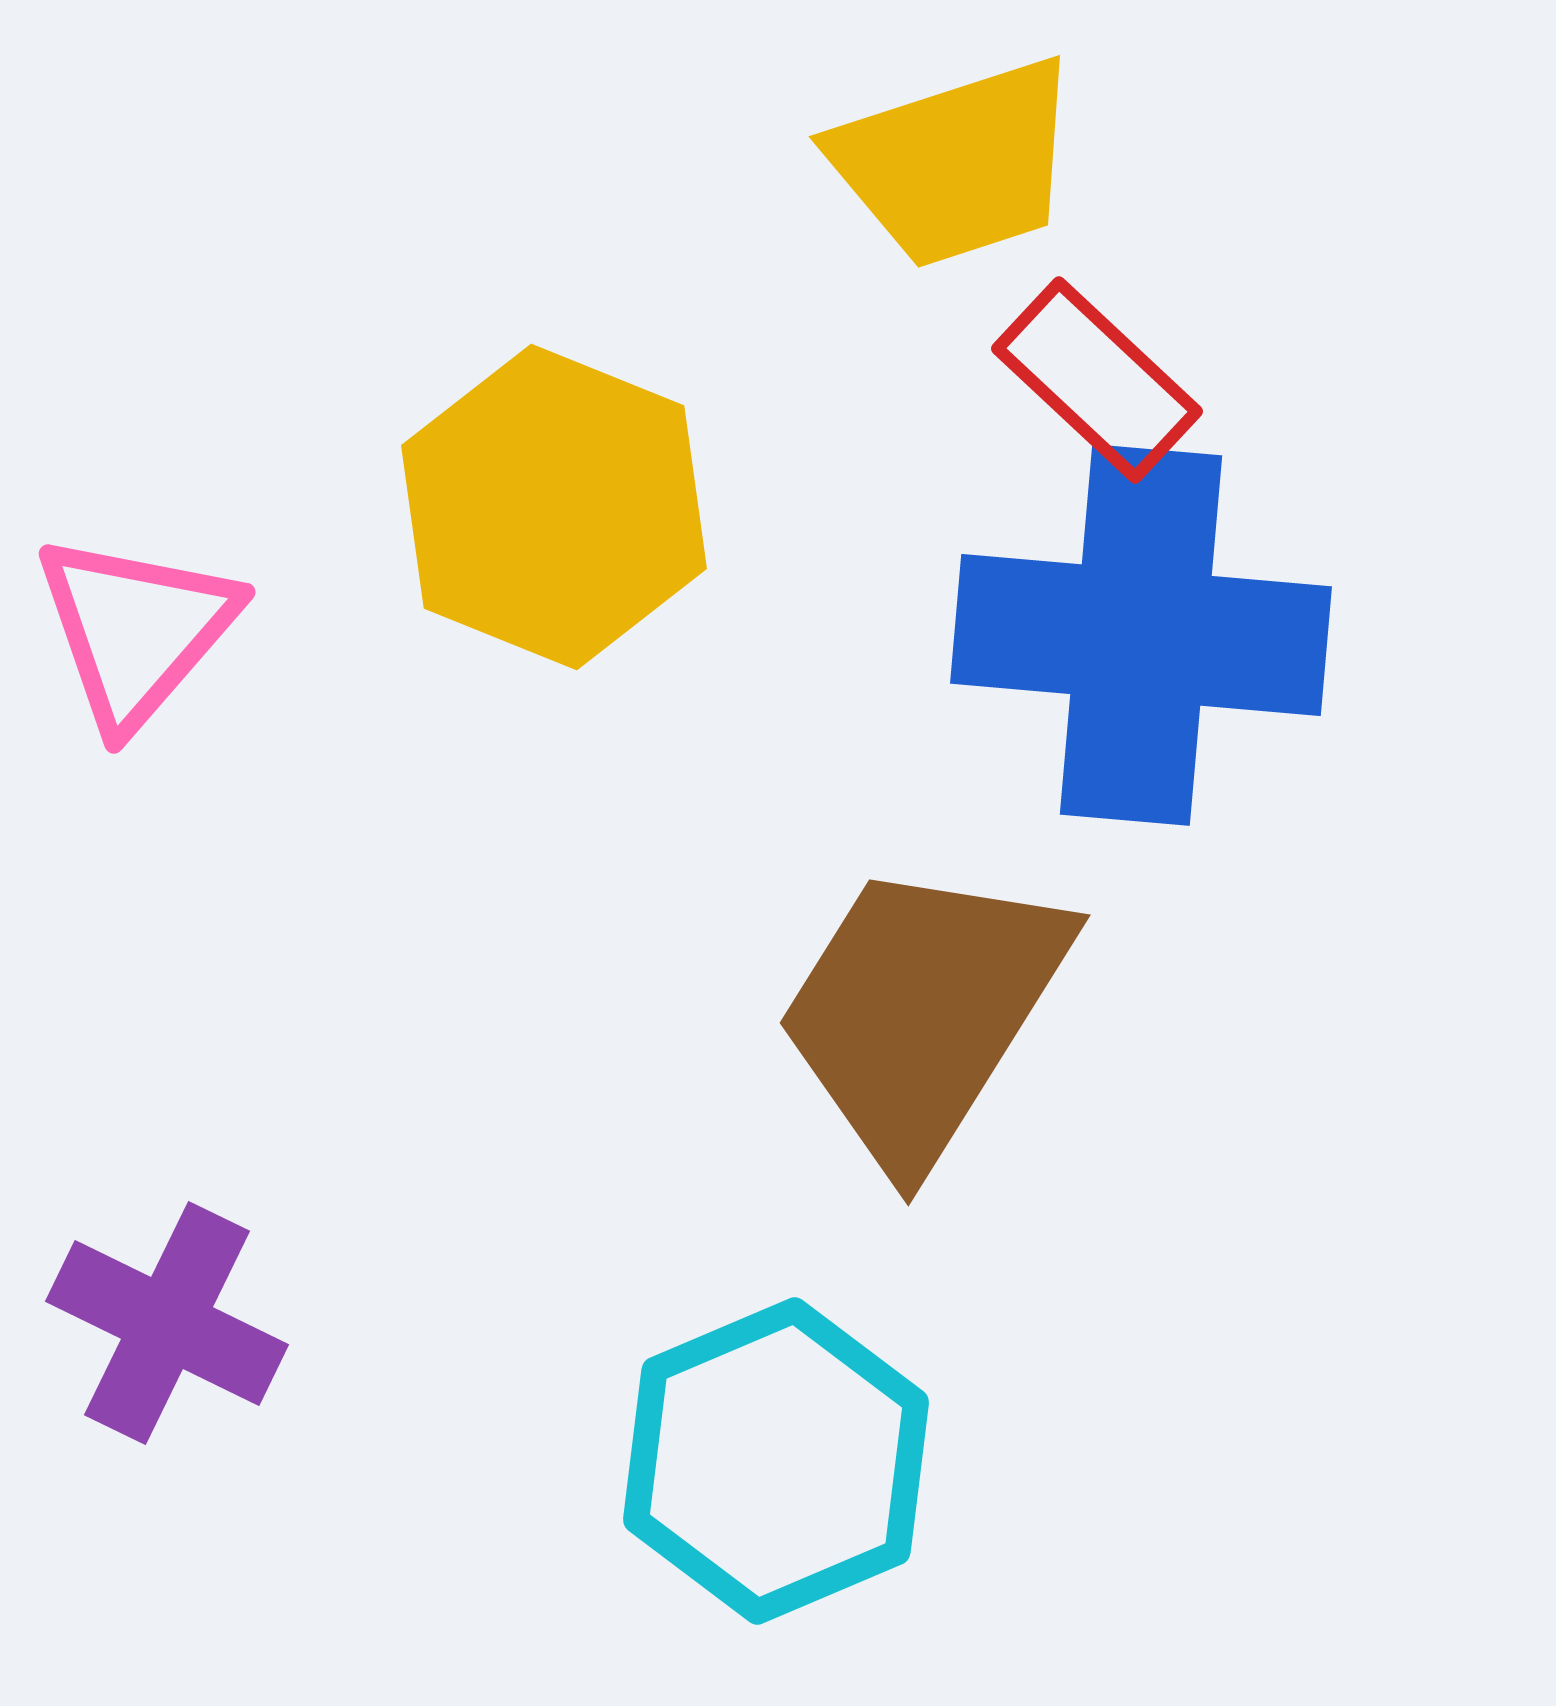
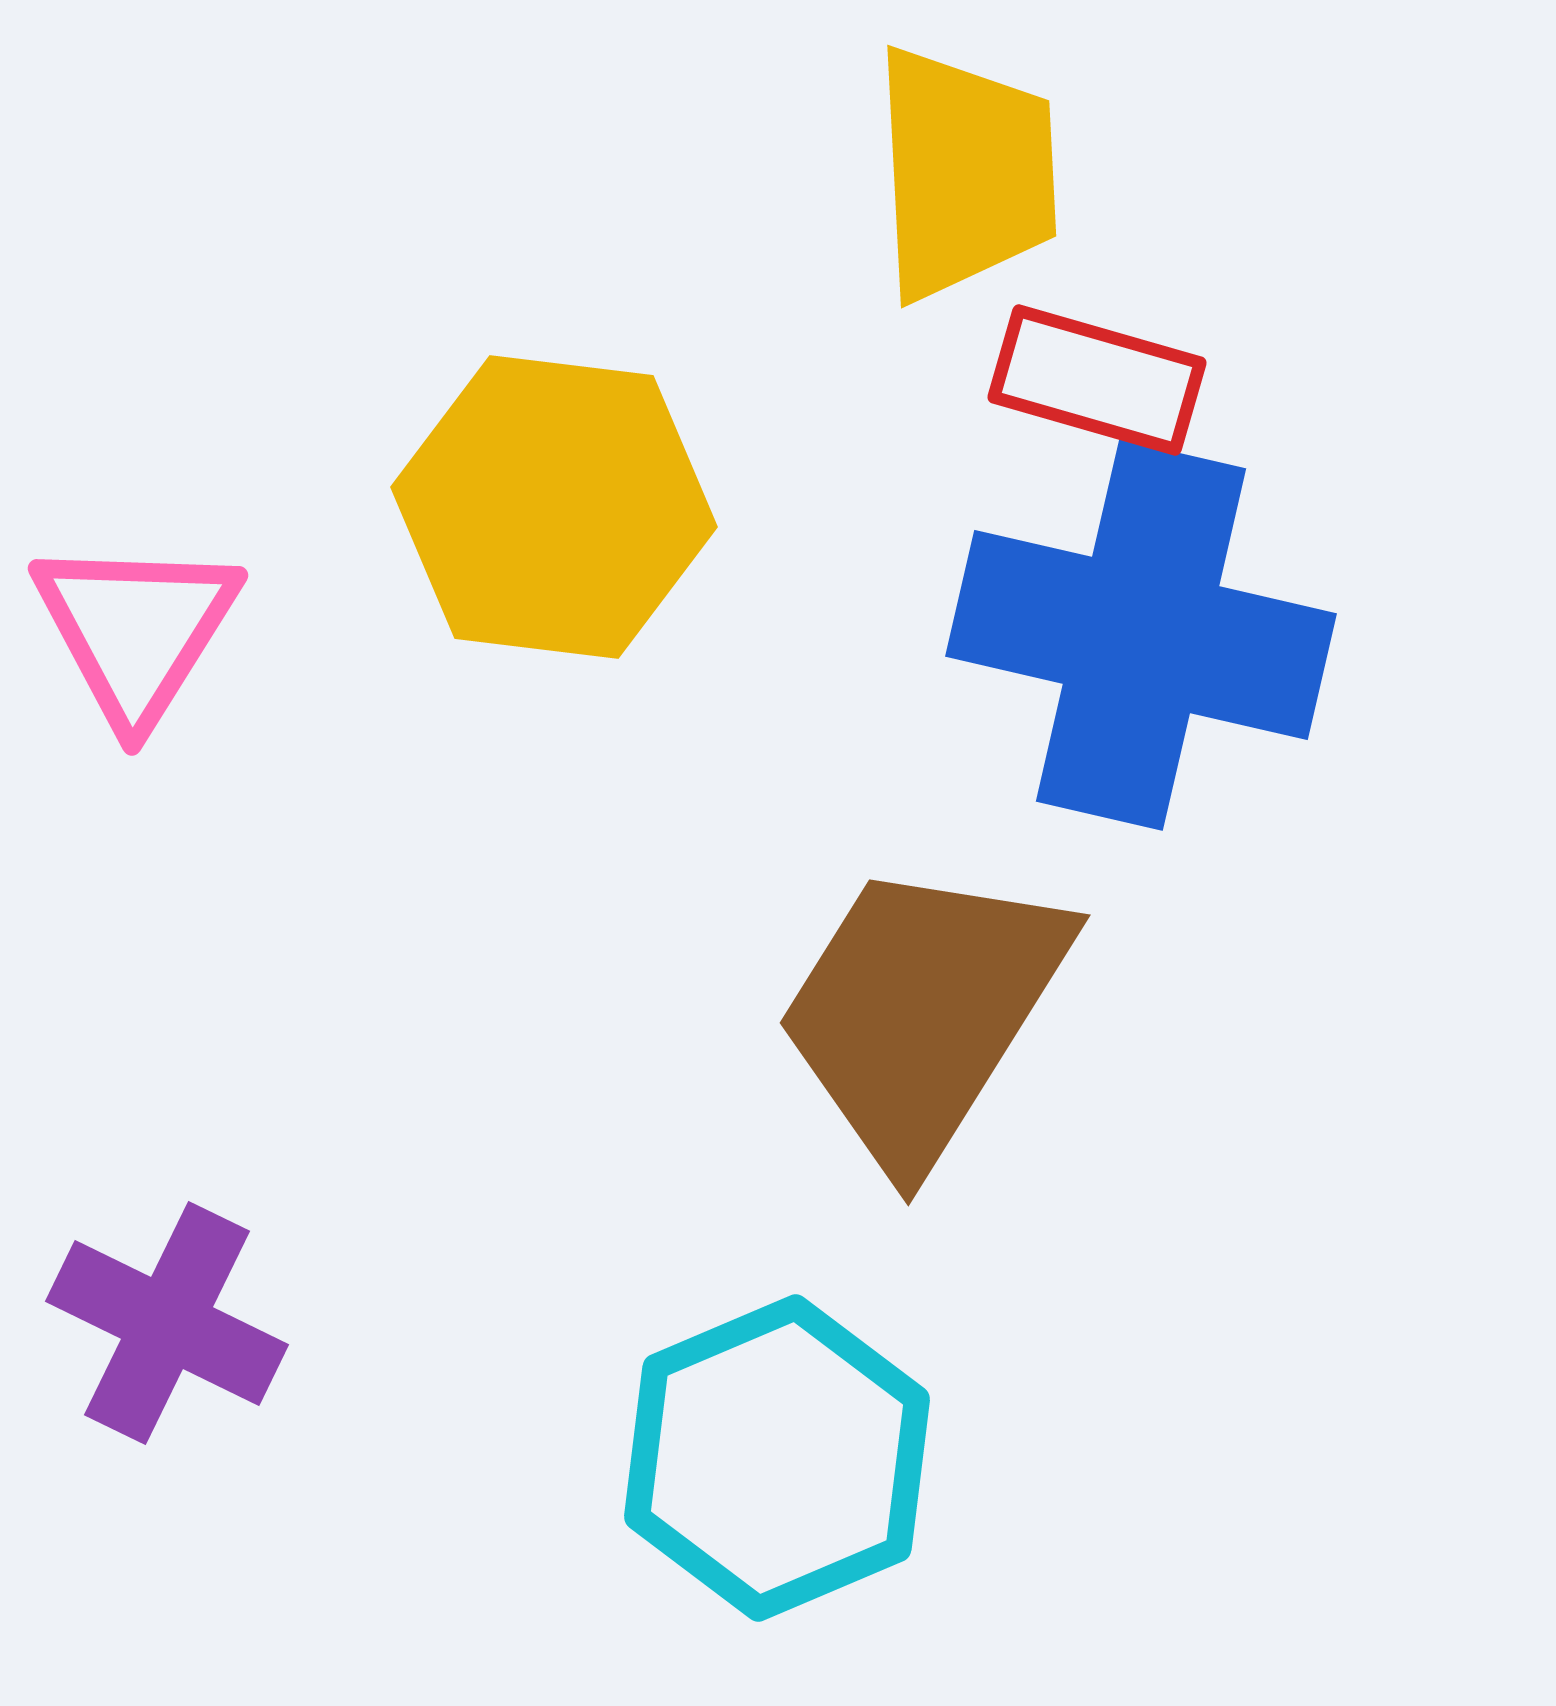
yellow trapezoid: moved 9 px right, 10 px down; rotated 75 degrees counterclockwise
red rectangle: rotated 27 degrees counterclockwise
yellow hexagon: rotated 15 degrees counterclockwise
pink triangle: rotated 9 degrees counterclockwise
blue cross: rotated 8 degrees clockwise
cyan hexagon: moved 1 px right, 3 px up
